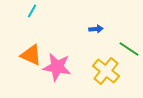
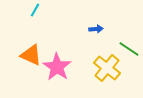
cyan line: moved 3 px right, 1 px up
pink star: rotated 24 degrees clockwise
yellow cross: moved 1 px right, 3 px up
